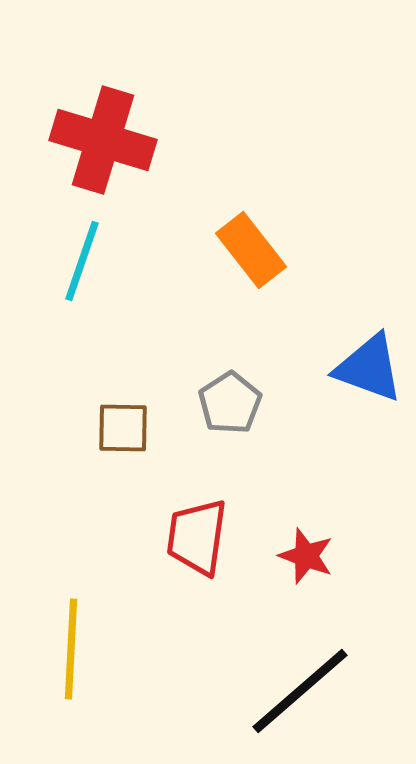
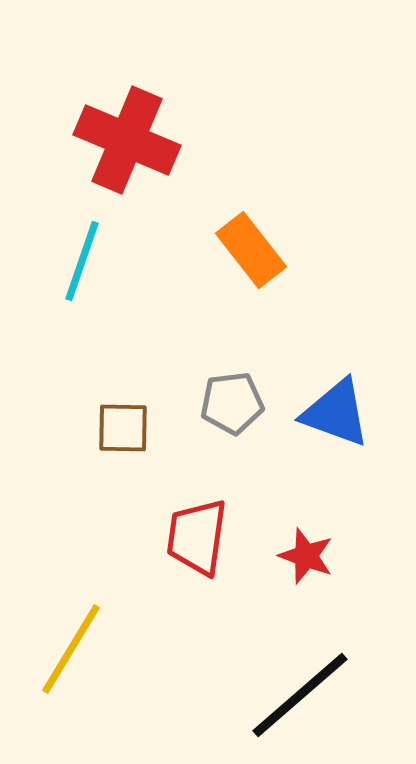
red cross: moved 24 px right; rotated 6 degrees clockwise
blue triangle: moved 33 px left, 45 px down
gray pentagon: moved 2 px right; rotated 26 degrees clockwise
yellow line: rotated 28 degrees clockwise
black line: moved 4 px down
